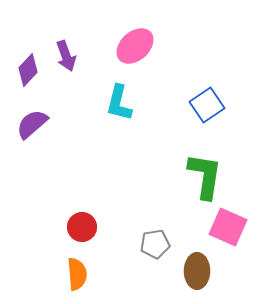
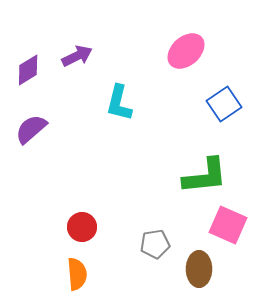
pink ellipse: moved 51 px right, 5 px down
purple arrow: moved 11 px right; rotated 96 degrees counterclockwise
purple diamond: rotated 16 degrees clockwise
blue square: moved 17 px right, 1 px up
purple semicircle: moved 1 px left, 5 px down
green L-shape: rotated 75 degrees clockwise
pink square: moved 2 px up
brown ellipse: moved 2 px right, 2 px up
